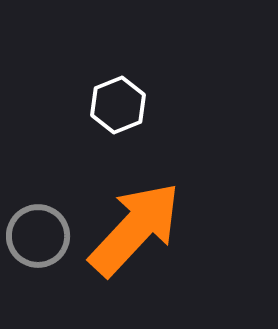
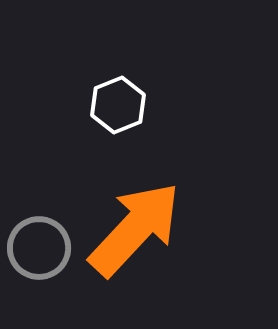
gray circle: moved 1 px right, 12 px down
